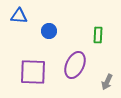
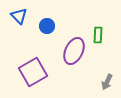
blue triangle: rotated 42 degrees clockwise
blue circle: moved 2 px left, 5 px up
purple ellipse: moved 1 px left, 14 px up
purple square: rotated 32 degrees counterclockwise
